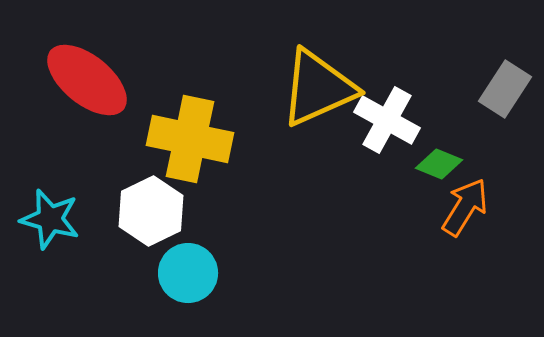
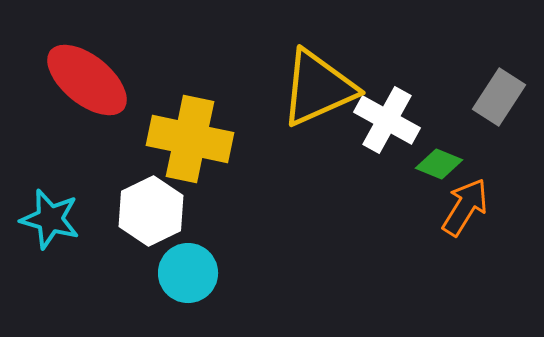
gray rectangle: moved 6 px left, 8 px down
